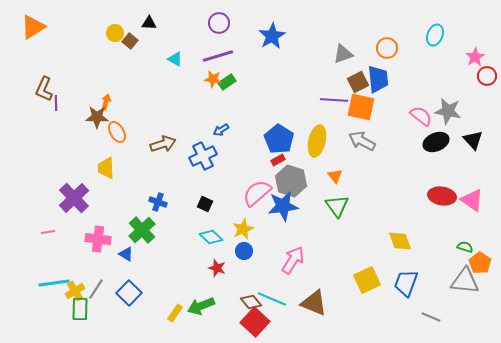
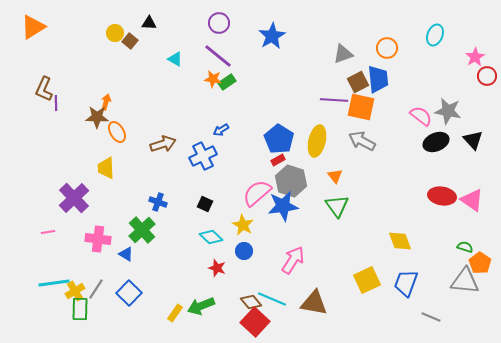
purple line at (218, 56): rotated 56 degrees clockwise
yellow star at (243, 229): moved 4 px up; rotated 20 degrees counterclockwise
brown triangle at (314, 303): rotated 12 degrees counterclockwise
